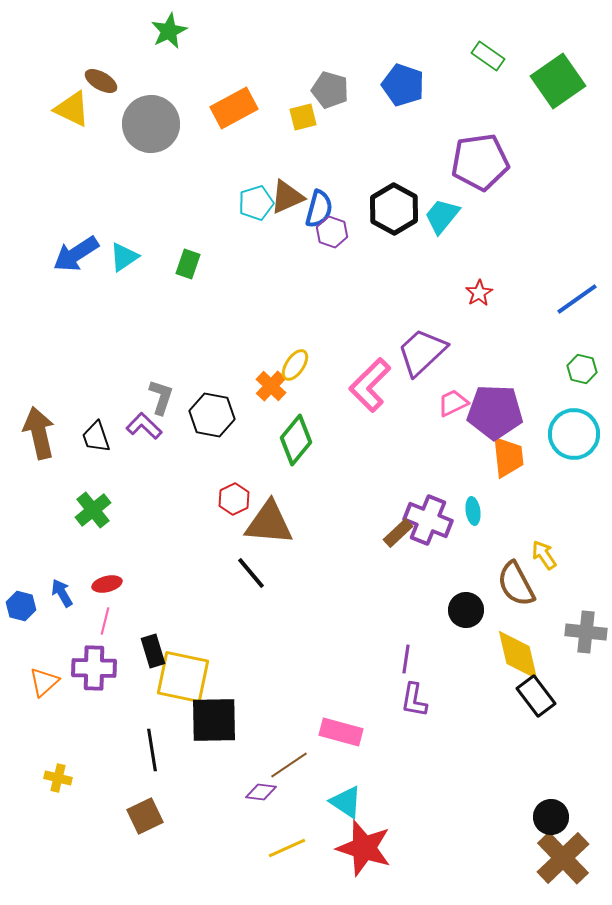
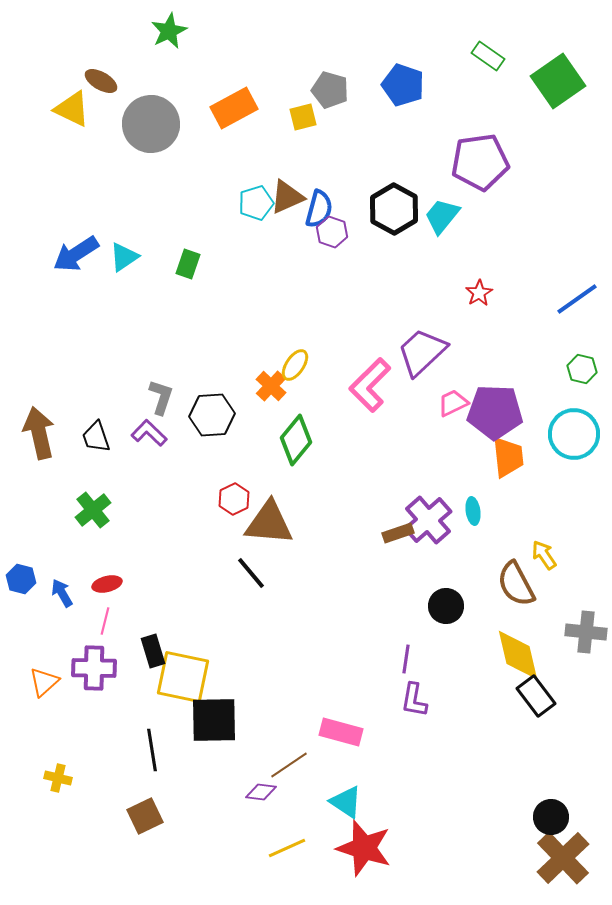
black hexagon at (212, 415): rotated 15 degrees counterclockwise
purple L-shape at (144, 426): moved 5 px right, 7 px down
purple cross at (428, 520): rotated 27 degrees clockwise
brown rectangle at (398, 533): rotated 24 degrees clockwise
blue hexagon at (21, 606): moved 27 px up
black circle at (466, 610): moved 20 px left, 4 px up
